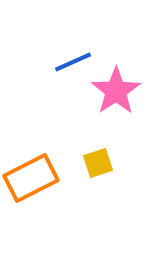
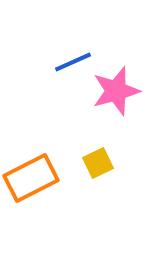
pink star: rotated 18 degrees clockwise
yellow square: rotated 8 degrees counterclockwise
